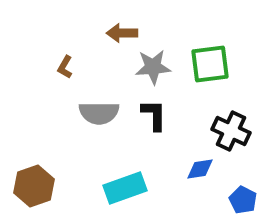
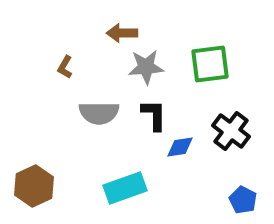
gray star: moved 7 px left
black cross: rotated 12 degrees clockwise
blue diamond: moved 20 px left, 22 px up
brown hexagon: rotated 6 degrees counterclockwise
